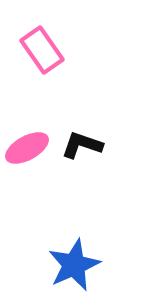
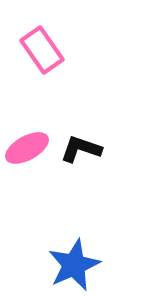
black L-shape: moved 1 px left, 4 px down
